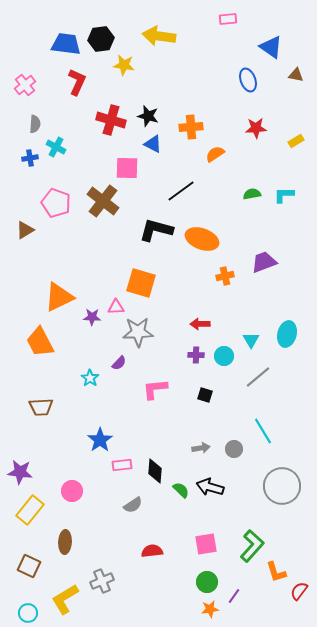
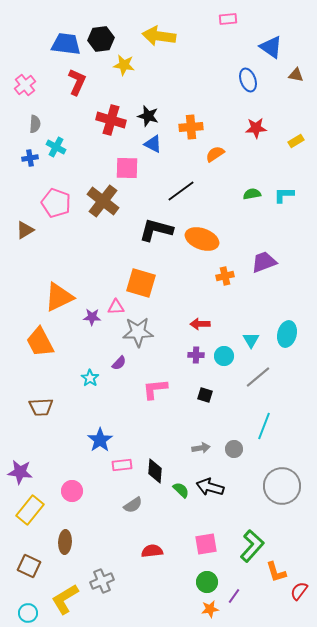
cyan line at (263, 431): moved 1 px right, 5 px up; rotated 52 degrees clockwise
